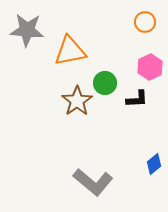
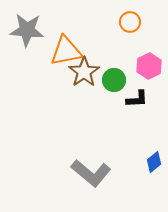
orange circle: moved 15 px left
orange triangle: moved 4 px left
pink hexagon: moved 1 px left, 1 px up
green circle: moved 9 px right, 3 px up
brown star: moved 7 px right, 29 px up
blue diamond: moved 2 px up
gray L-shape: moved 2 px left, 9 px up
